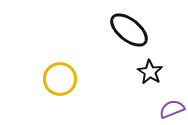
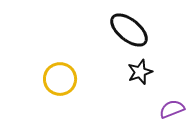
black star: moved 10 px left; rotated 20 degrees clockwise
